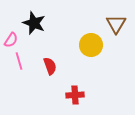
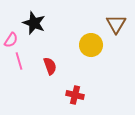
red cross: rotated 18 degrees clockwise
